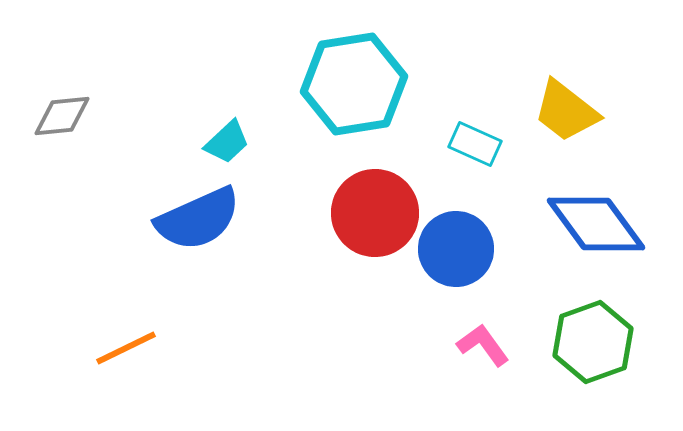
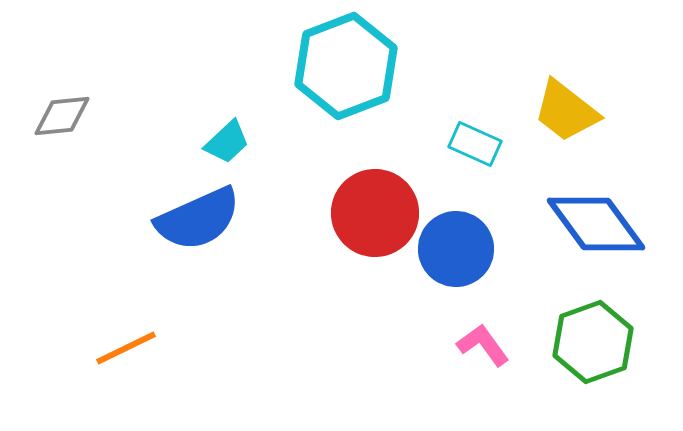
cyan hexagon: moved 8 px left, 18 px up; rotated 12 degrees counterclockwise
